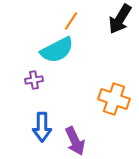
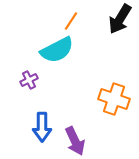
purple cross: moved 5 px left; rotated 18 degrees counterclockwise
